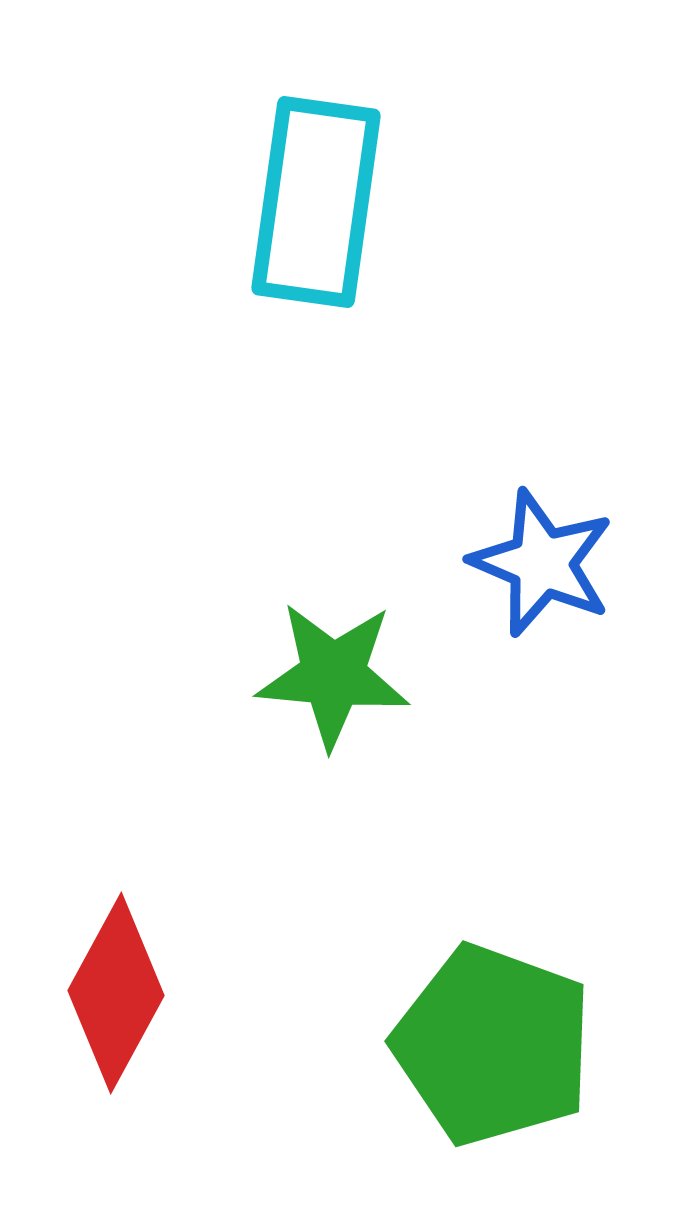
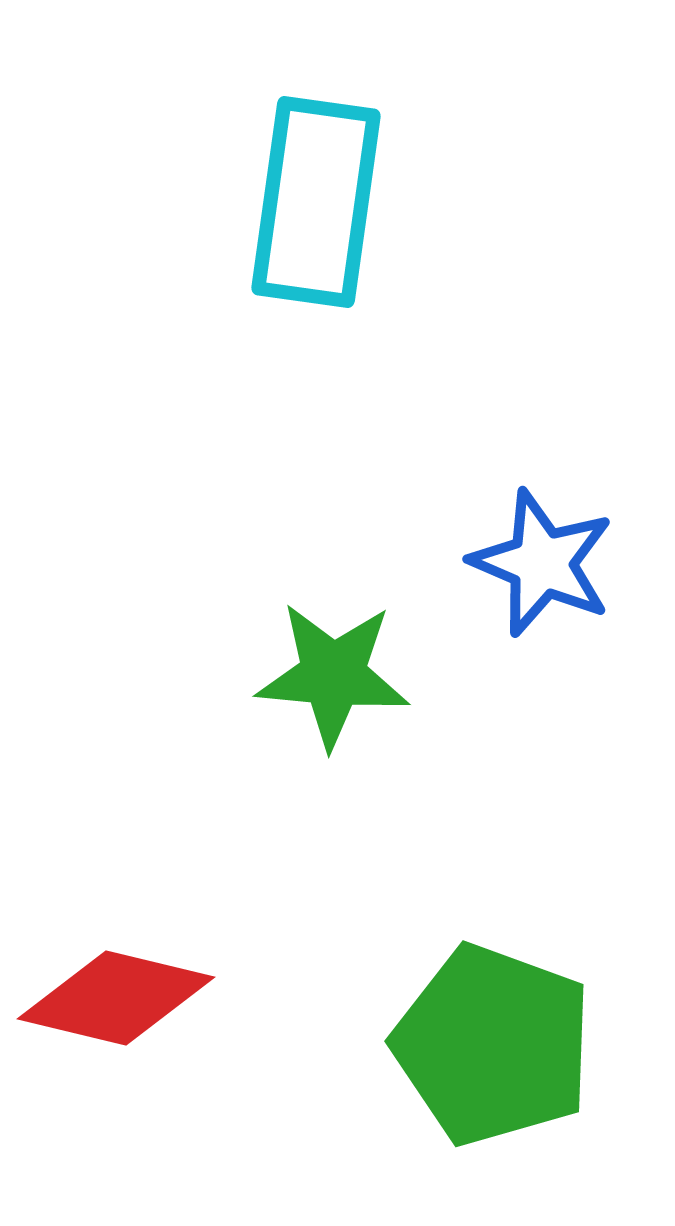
red diamond: moved 5 px down; rotated 75 degrees clockwise
